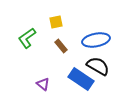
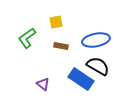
brown rectangle: rotated 40 degrees counterclockwise
